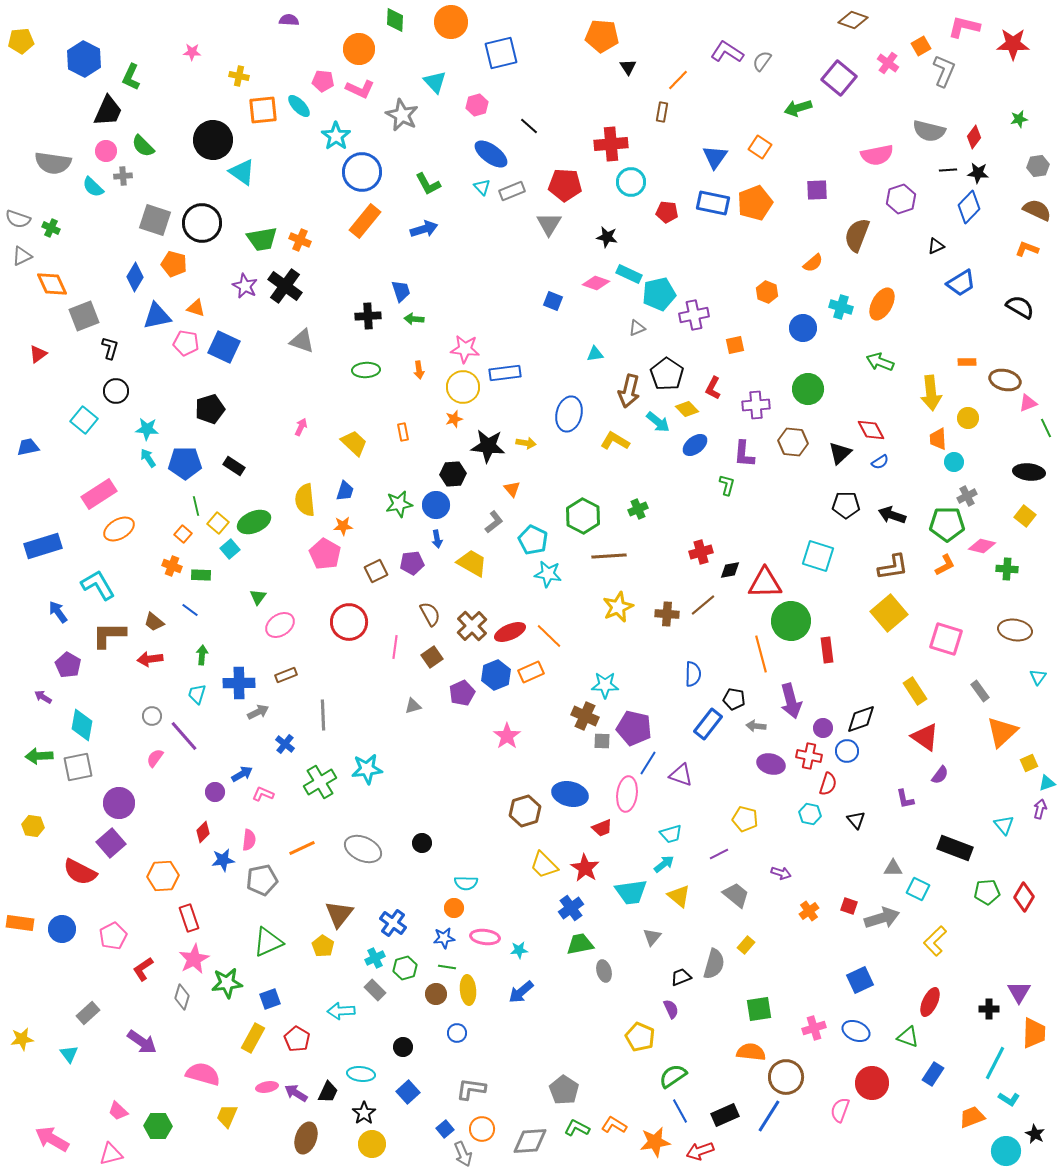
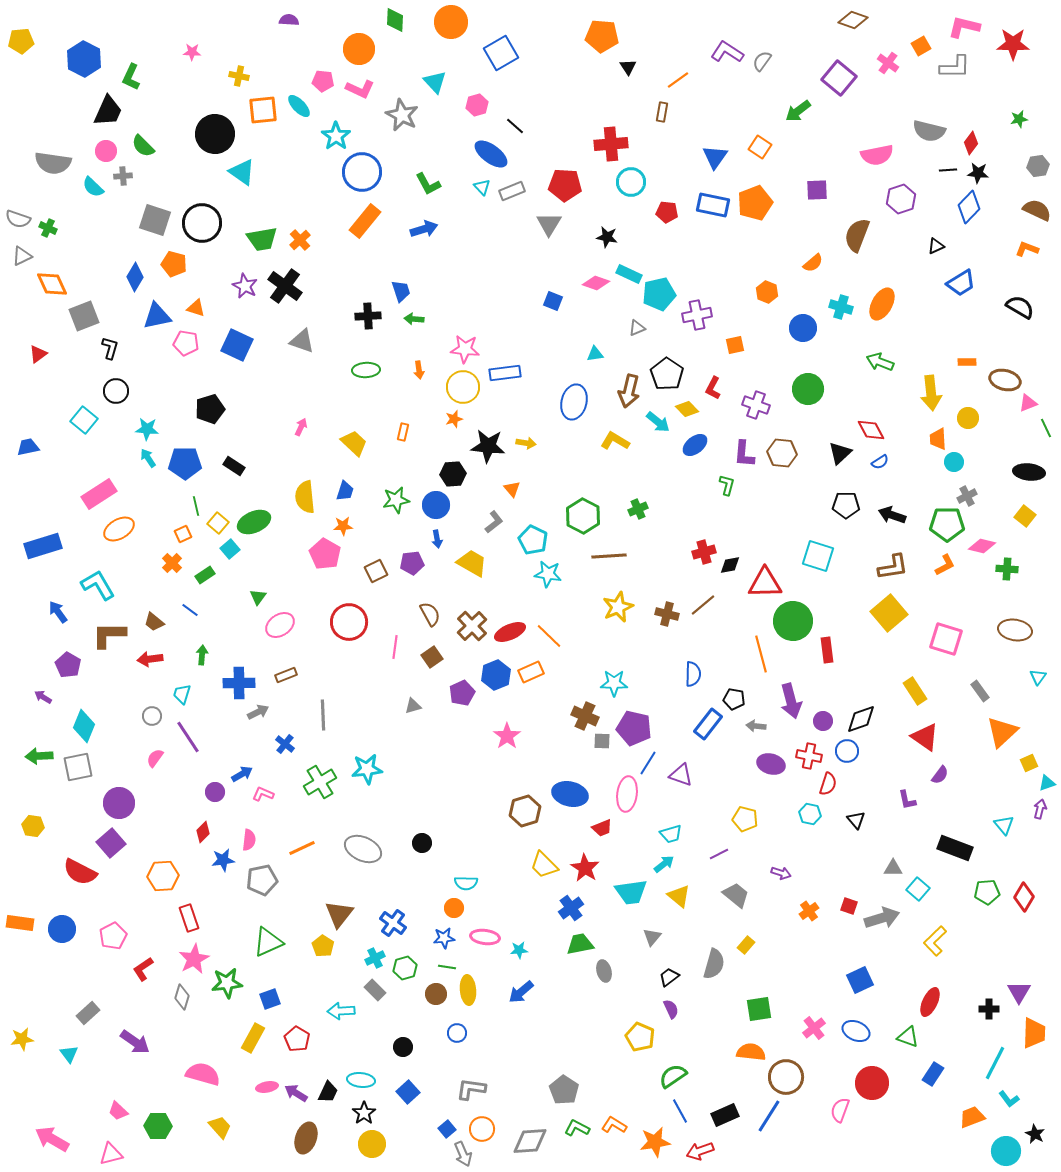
blue square at (501, 53): rotated 16 degrees counterclockwise
gray L-shape at (944, 71): moved 11 px right, 4 px up; rotated 68 degrees clockwise
orange line at (678, 80): rotated 10 degrees clockwise
green arrow at (798, 108): moved 3 px down; rotated 20 degrees counterclockwise
black line at (529, 126): moved 14 px left
red diamond at (974, 137): moved 3 px left, 6 px down
black circle at (213, 140): moved 2 px right, 6 px up
blue rectangle at (713, 203): moved 2 px down
green cross at (51, 228): moved 3 px left
orange cross at (300, 240): rotated 25 degrees clockwise
purple cross at (694, 315): moved 3 px right
blue square at (224, 347): moved 13 px right, 2 px up
purple cross at (756, 405): rotated 24 degrees clockwise
blue ellipse at (569, 414): moved 5 px right, 12 px up
orange rectangle at (403, 432): rotated 24 degrees clockwise
brown hexagon at (793, 442): moved 11 px left, 11 px down
yellow semicircle at (305, 500): moved 3 px up
green star at (399, 504): moved 3 px left, 4 px up
orange square at (183, 534): rotated 24 degrees clockwise
red cross at (701, 552): moved 3 px right
orange cross at (172, 566): moved 3 px up; rotated 24 degrees clockwise
black diamond at (730, 570): moved 5 px up
green rectangle at (201, 575): moved 4 px right; rotated 36 degrees counterclockwise
brown cross at (667, 614): rotated 10 degrees clockwise
green circle at (791, 621): moved 2 px right
cyan star at (605, 685): moved 9 px right, 2 px up
cyan trapezoid at (197, 694): moved 15 px left
cyan diamond at (82, 725): moved 2 px right, 1 px down; rotated 12 degrees clockwise
purple circle at (823, 728): moved 7 px up
purple line at (184, 736): moved 4 px right, 1 px down; rotated 8 degrees clockwise
purple L-shape at (905, 799): moved 2 px right, 1 px down
cyan square at (918, 889): rotated 15 degrees clockwise
black trapezoid at (681, 977): moved 12 px left; rotated 15 degrees counterclockwise
pink cross at (814, 1028): rotated 20 degrees counterclockwise
purple arrow at (142, 1042): moved 7 px left
cyan ellipse at (361, 1074): moved 6 px down
cyan L-shape at (1009, 1099): rotated 20 degrees clockwise
yellow trapezoid at (227, 1116): moved 7 px left, 11 px down; rotated 115 degrees clockwise
blue square at (445, 1129): moved 2 px right
